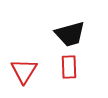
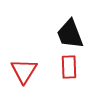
black trapezoid: rotated 84 degrees clockwise
